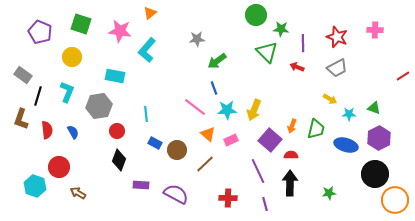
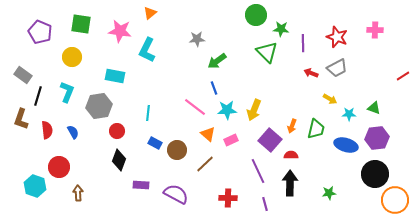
green square at (81, 24): rotated 10 degrees counterclockwise
cyan L-shape at (147, 50): rotated 15 degrees counterclockwise
red arrow at (297, 67): moved 14 px right, 6 px down
cyan line at (146, 114): moved 2 px right, 1 px up; rotated 14 degrees clockwise
purple hexagon at (379, 138): moved 2 px left; rotated 20 degrees clockwise
brown arrow at (78, 193): rotated 56 degrees clockwise
